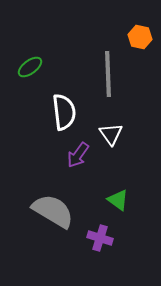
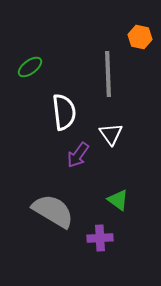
purple cross: rotated 20 degrees counterclockwise
